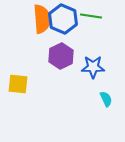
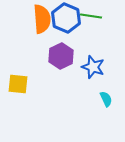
blue hexagon: moved 3 px right, 1 px up
blue star: rotated 20 degrees clockwise
